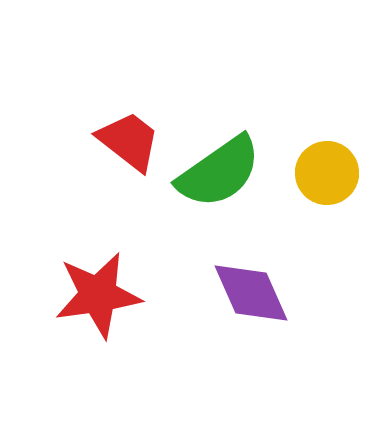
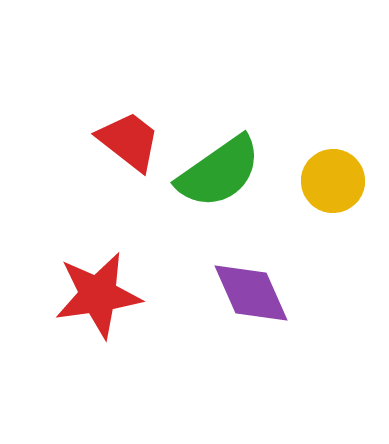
yellow circle: moved 6 px right, 8 px down
